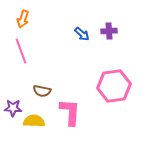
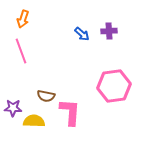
brown semicircle: moved 4 px right, 5 px down
